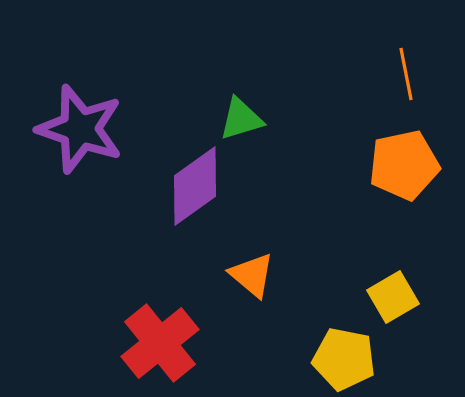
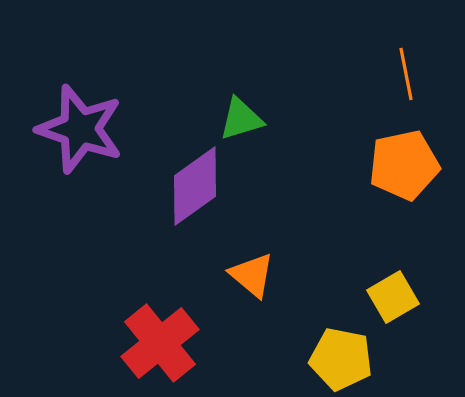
yellow pentagon: moved 3 px left
